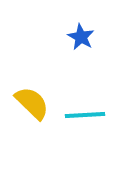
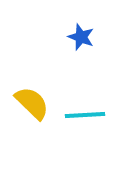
blue star: rotated 8 degrees counterclockwise
